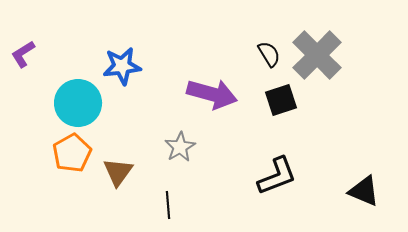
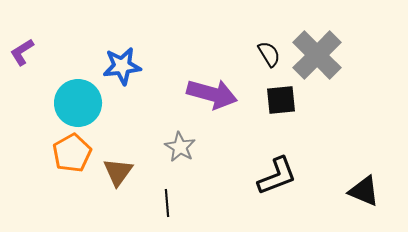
purple L-shape: moved 1 px left, 2 px up
black square: rotated 12 degrees clockwise
gray star: rotated 12 degrees counterclockwise
black line: moved 1 px left, 2 px up
